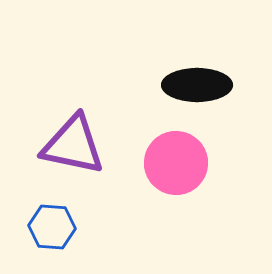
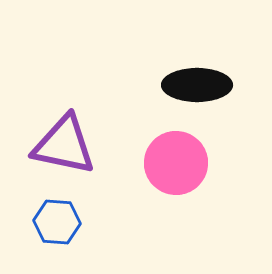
purple triangle: moved 9 px left
blue hexagon: moved 5 px right, 5 px up
